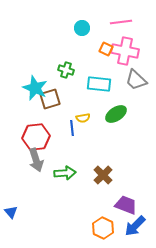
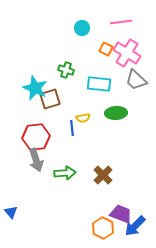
pink cross: moved 2 px right, 2 px down; rotated 20 degrees clockwise
green ellipse: moved 1 px up; rotated 30 degrees clockwise
purple trapezoid: moved 5 px left, 9 px down
